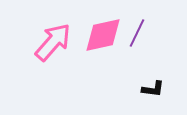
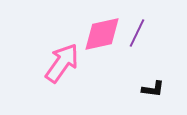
pink diamond: moved 1 px left, 1 px up
pink arrow: moved 9 px right, 21 px down; rotated 6 degrees counterclockwise
